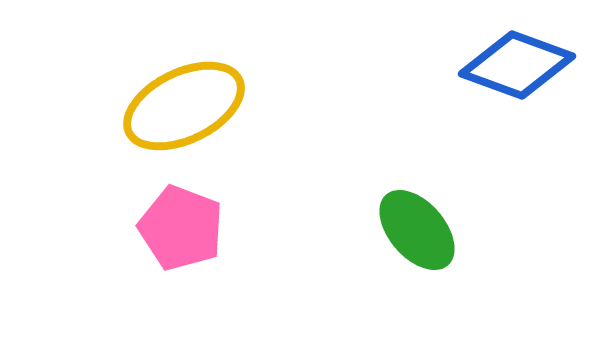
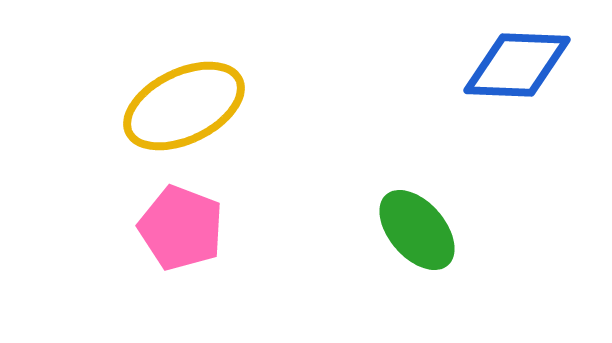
blue diamond: rotated 18 degrees counterclockwise
